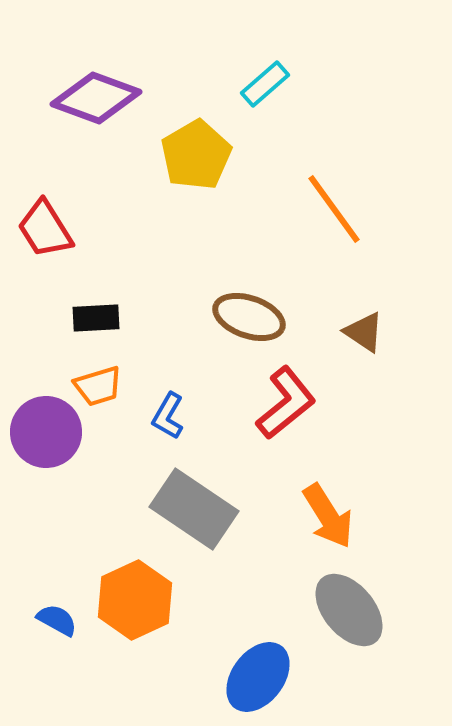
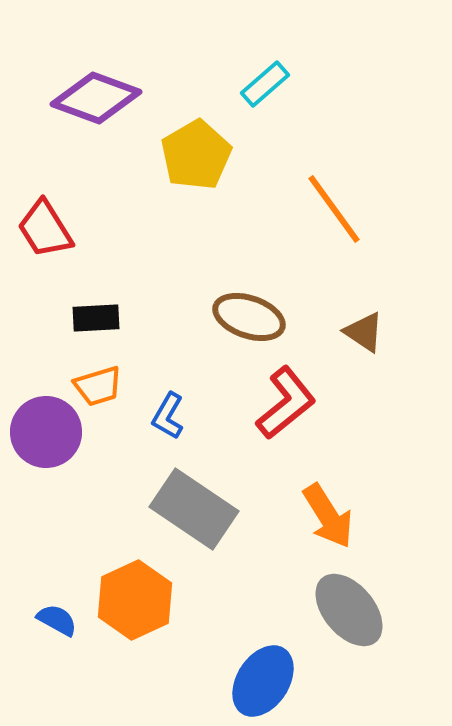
blue ellipse: moved 5 px right, 4 px down; rotated 4 degrees counterclockwise
